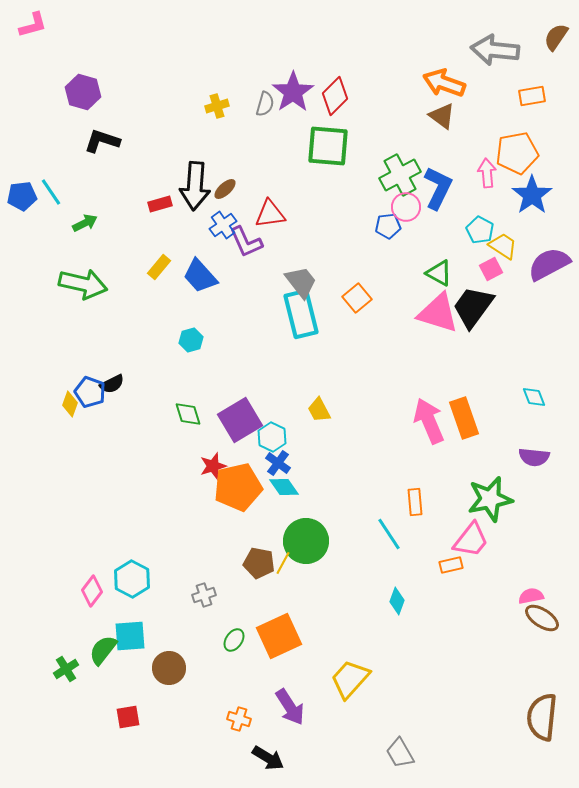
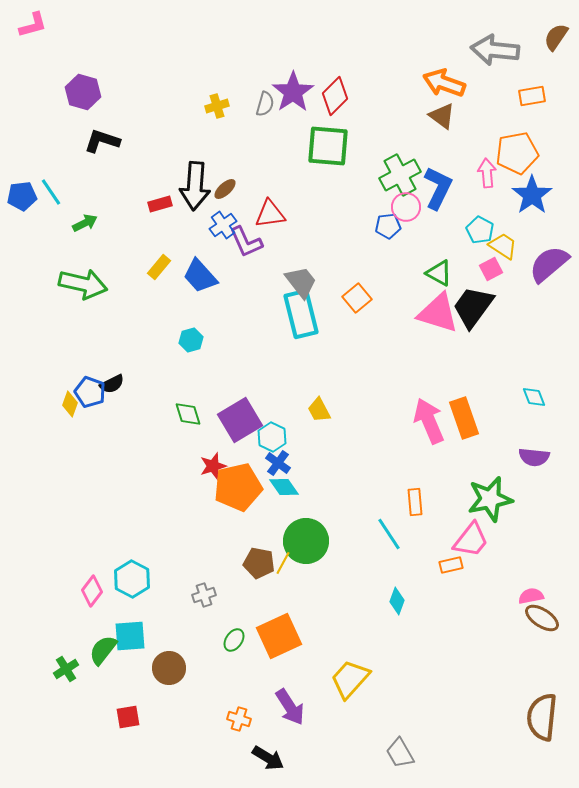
purple semicircle at (549, 264): rotated 12 degrees counterclockwise
